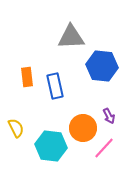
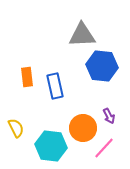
gray triangle: moved 11 px right, 2 px up
